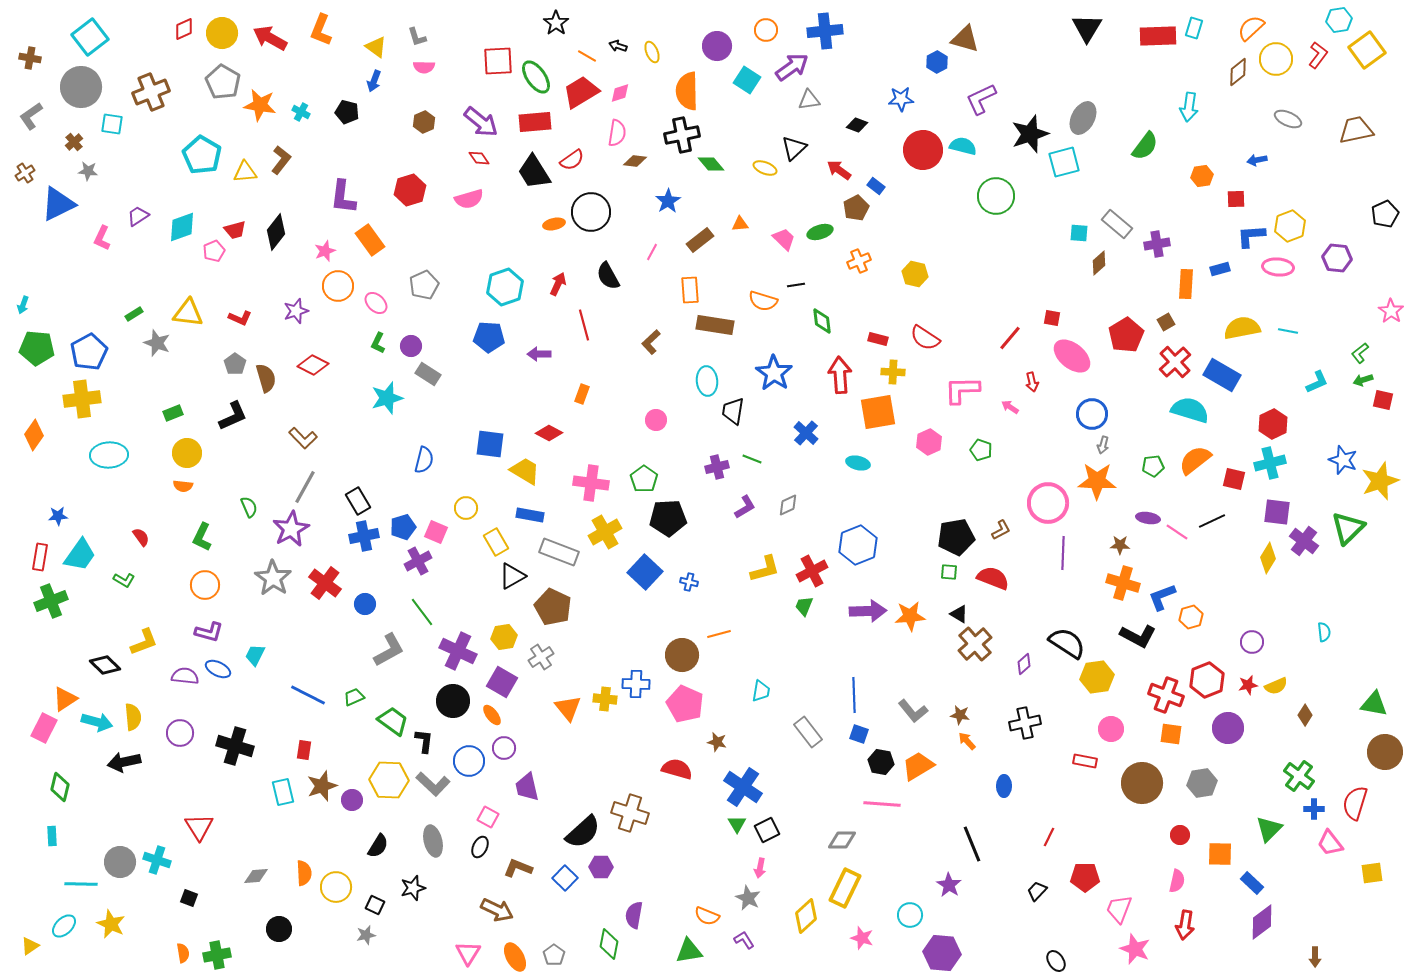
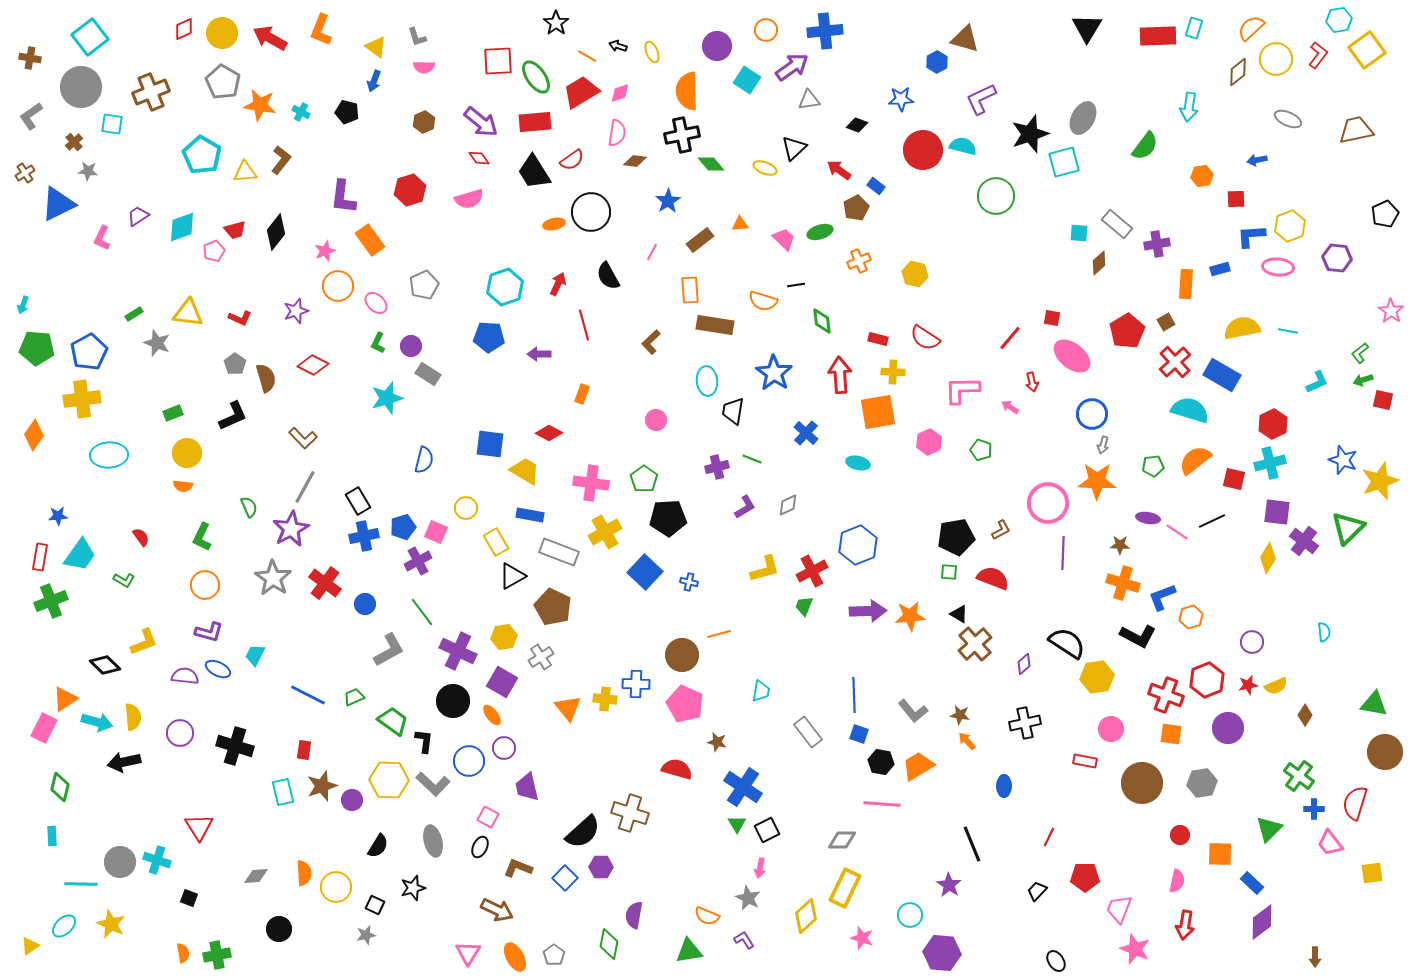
red pentagon at (1126, 335): moved 1 px right, 4 px up
